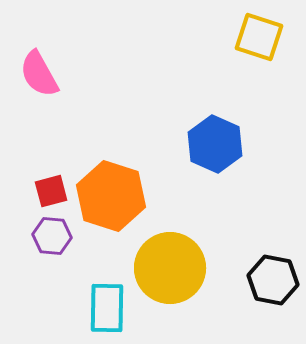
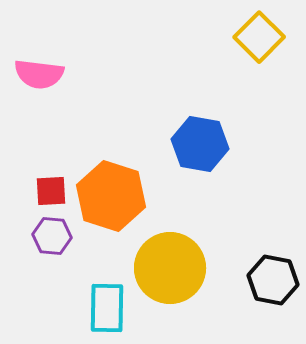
yellow square: rotated 27 degrees clockwise
pink semicircle: rotated 54 degrees counterclockwise
blue hexagon: moved 15 px left; rotated 14 degrees counterclockwise
red square: rotated 12 degrees clockwise
